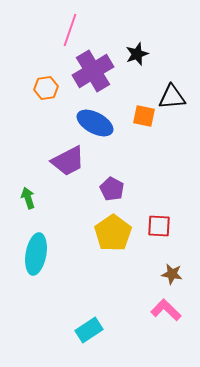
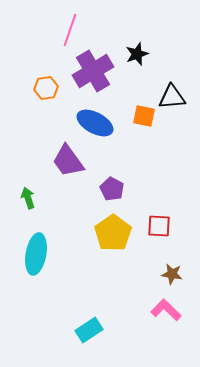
purple trapezoid: rotated 81 degrees clockwise
